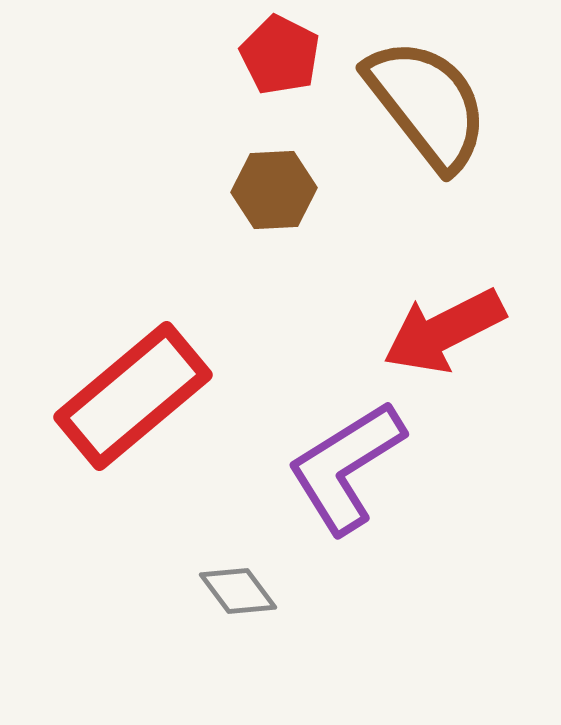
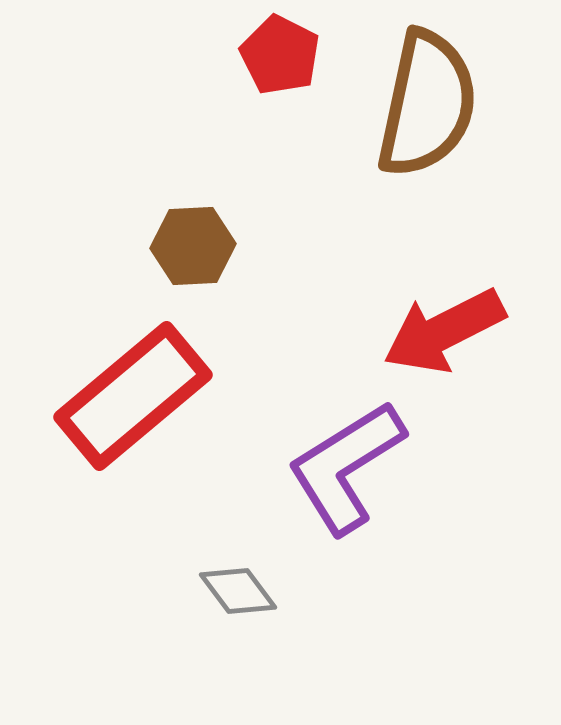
brown semicircle: rotated 50 degrees clockwise
brown hexagon: moved 81 px left, 56 px down
